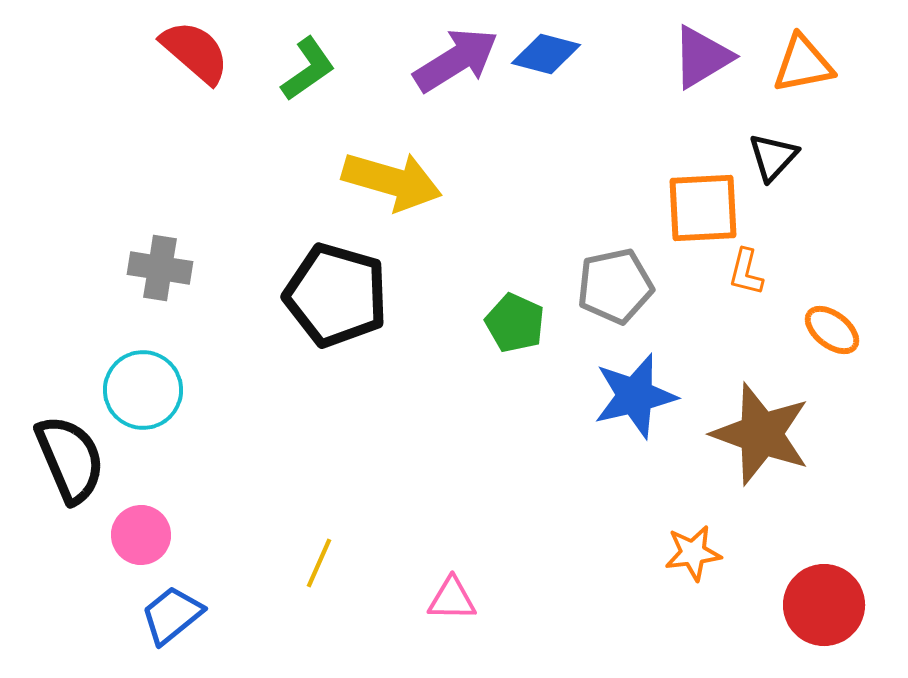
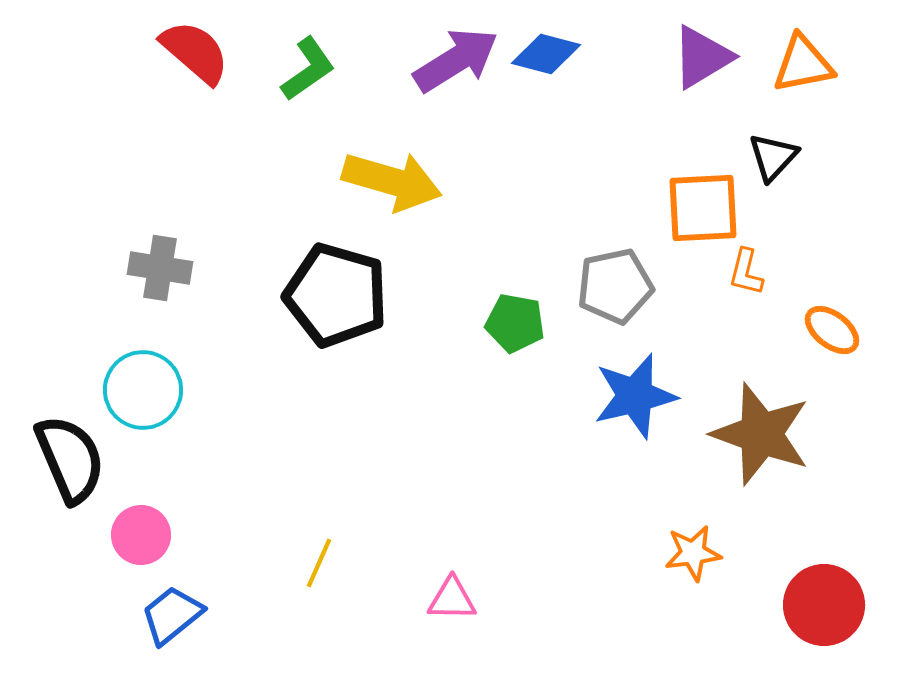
green pentagon: rotated 14 degrees counterclockwise
